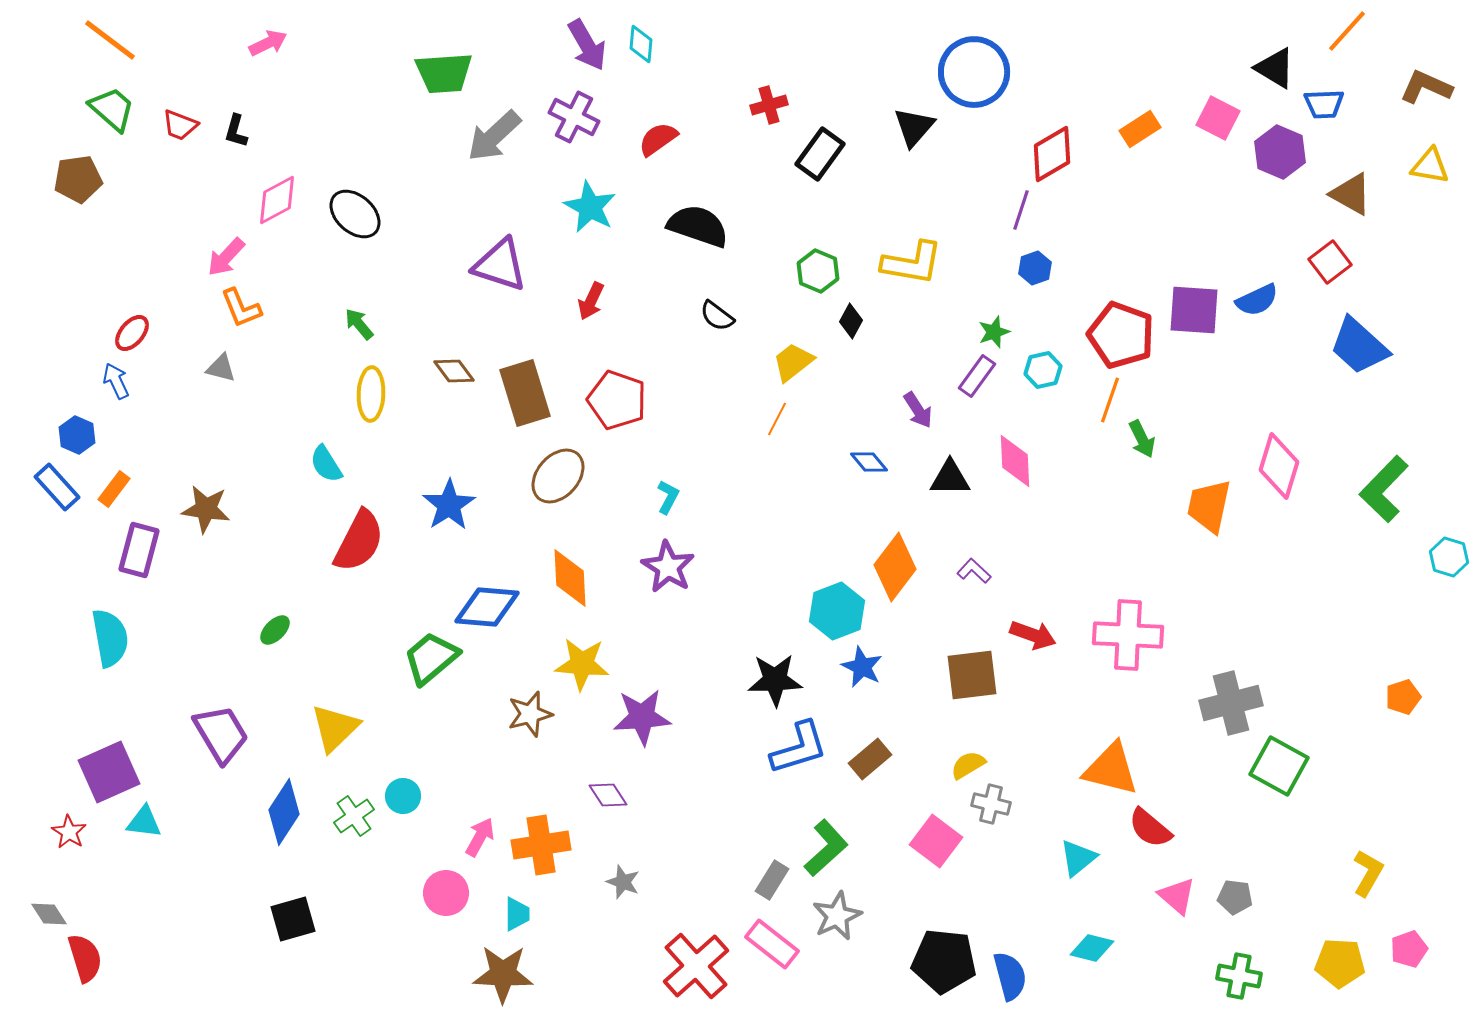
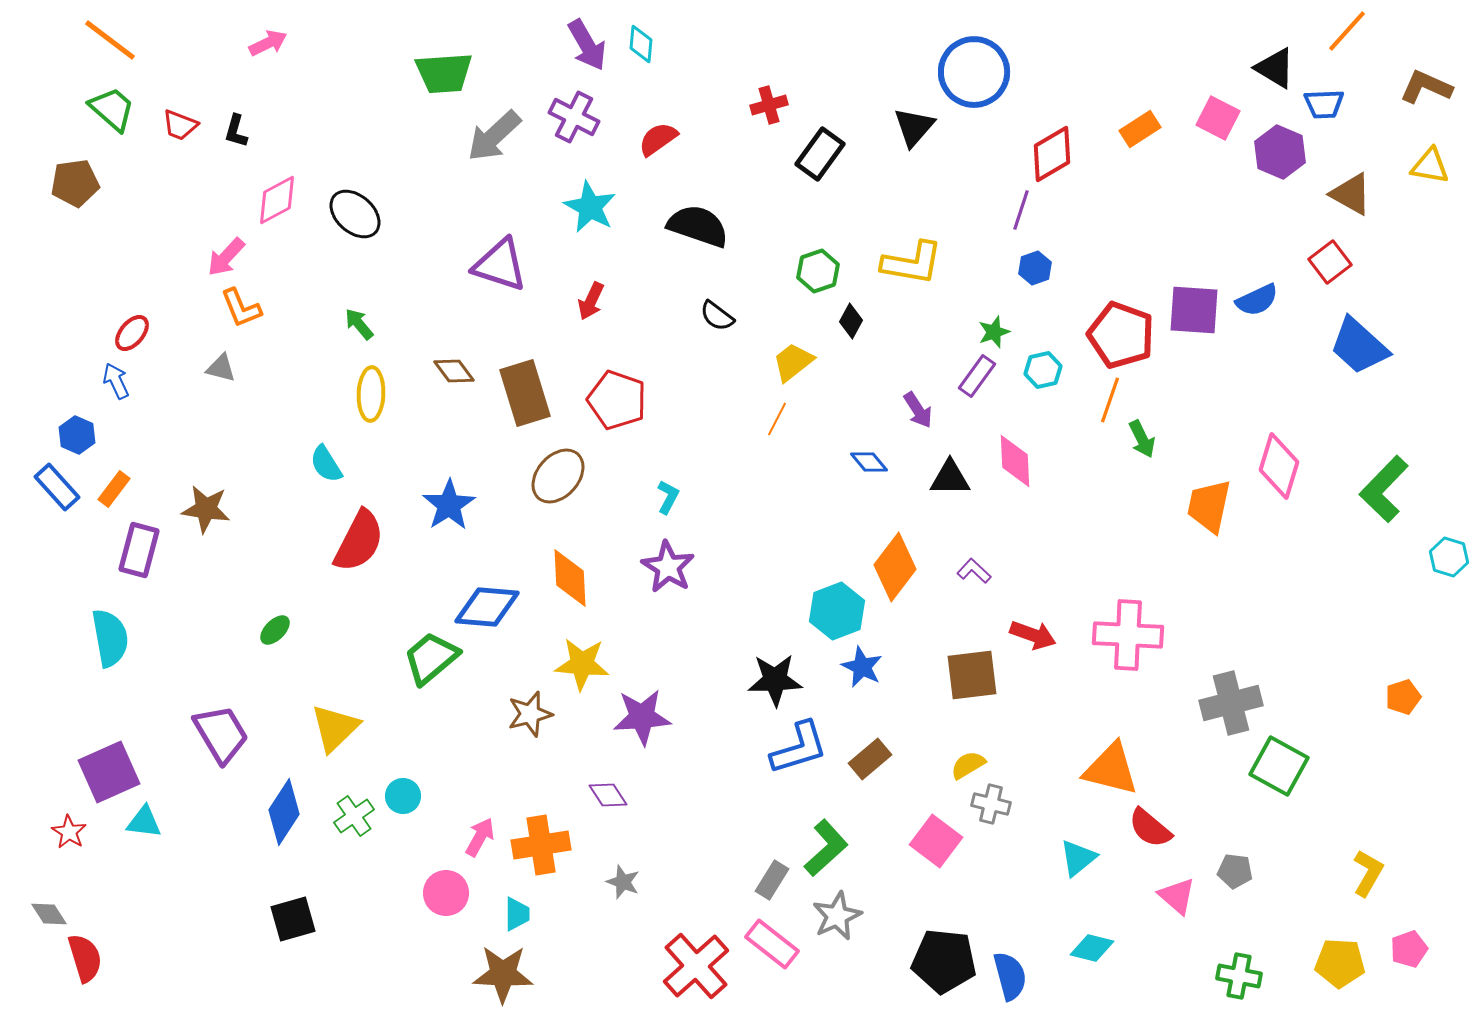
brown pentagon at (78, 179): moved 3 px left, 4 px down
green hexagon at (818, 271): rotated 18 degrees clockwise
gray pentagon at (1235, 897): moved 26 px up
